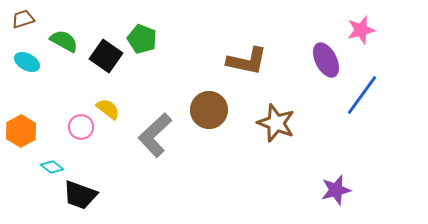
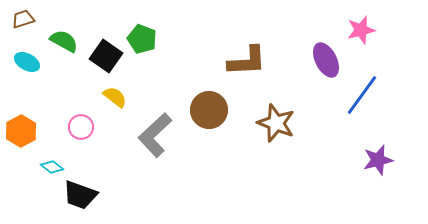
brown L-shape: rotated 15 degrees counterclockwise
yellow semicircle: moved 7 px right, 12 px up
purple star: moved 42 px right, 30 px up
